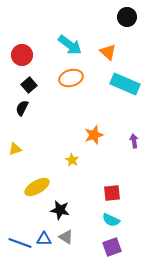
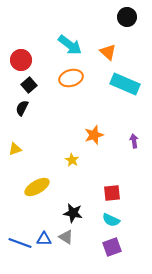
red circle: moved 1 px left, 5 px down
black star: moved 13 px right, 3 px down
